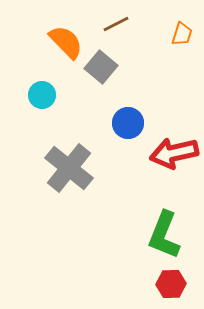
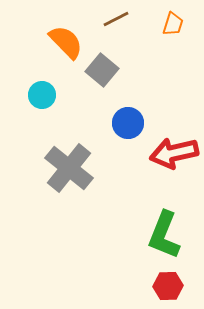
brown line: moved 5 px up
orange trapezoid: moved 9 px left, 10 px up
gray square: moved 1 px right, 3 px down
red hexagon: moved 3 px left, 2 px down
